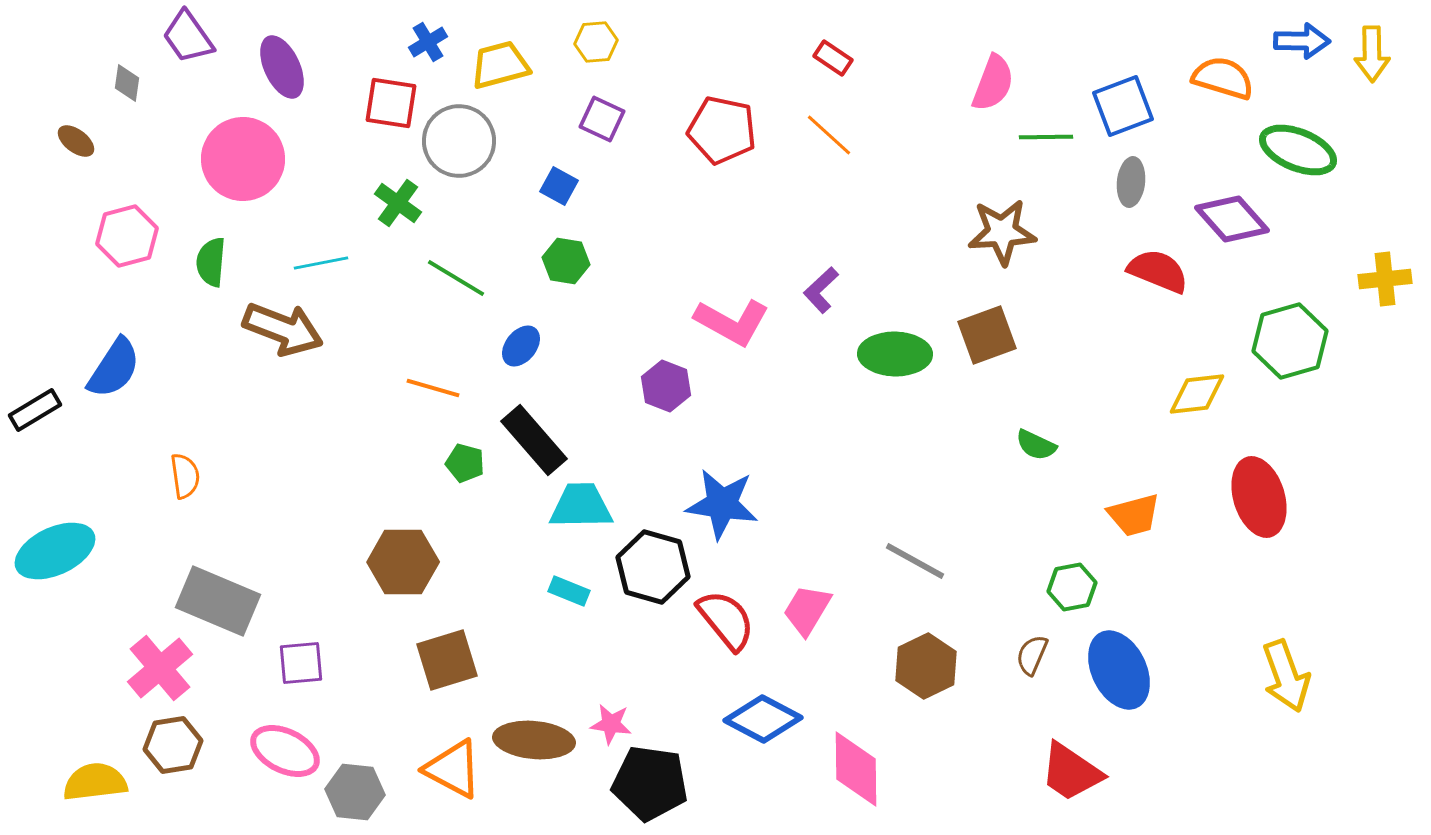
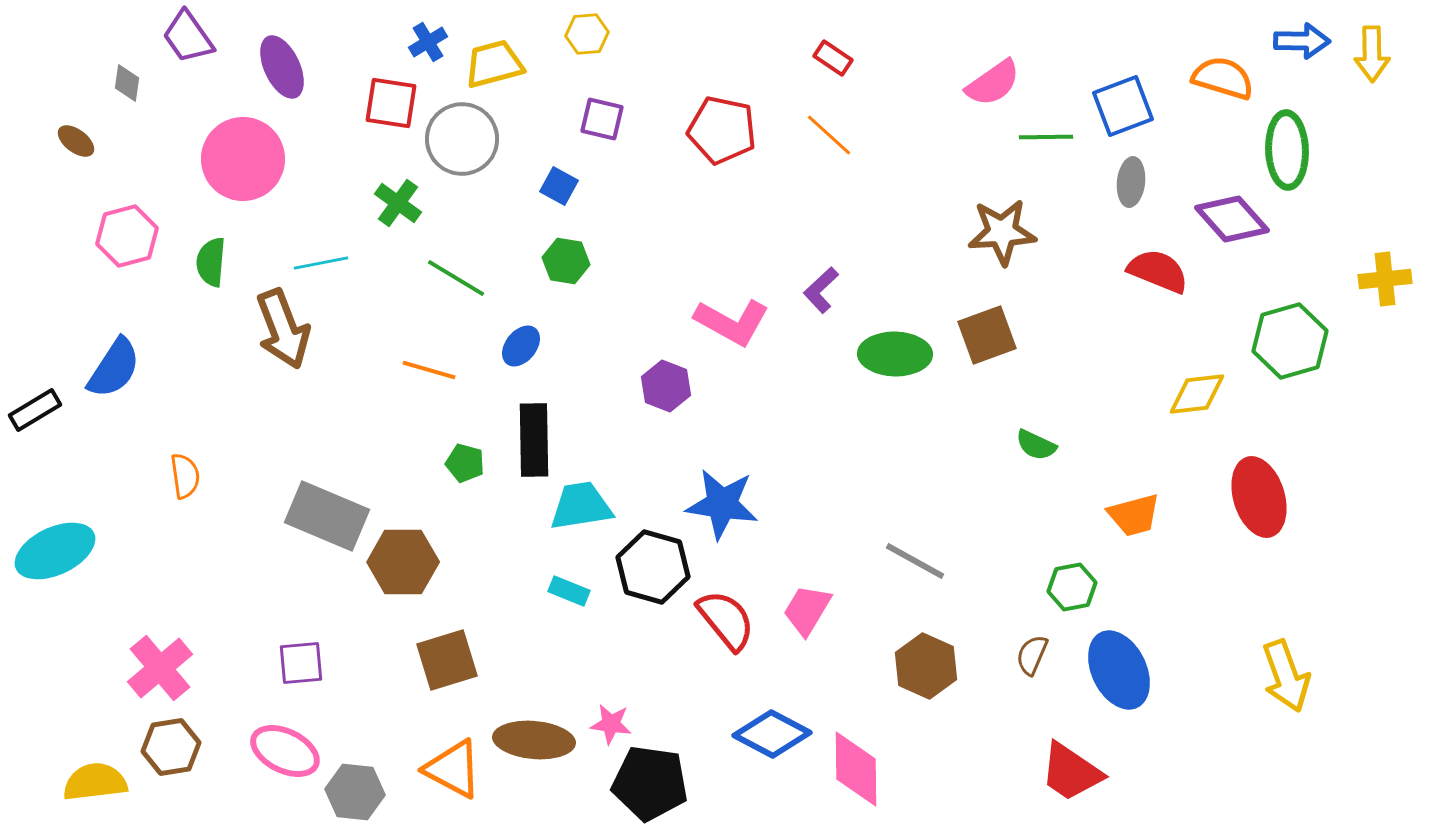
yellow hexagon at (596, 42): moved 9 px left, 8 px up
yellow trapezoid at (500, 65): moved 6 px left, 1 px up
pink semicircle at (993, 83): rotated 34 degrees clockwise
purple square at (602, 119): rotated 12 degrees counterclockwise
gray circle at (459, 141): moved 3 px right, 2 px up
green ellipse at (1298, 150): moved 11 px left; rotated 66 degrees clockwise
brown arrow at (283, 329): rotated 48 degrees clockwise
orange line at (433, 388): moved 4 px left, 18 px up
black rectangle at (534, 440): rotated 40 degrees clockwise
cyan trapezoid at (581, 506): rotated 8 degrees counterclockwise
gray rectangle at (218, 601): moved 109 px right, 85 px up
brown hexagon at (926, 666): rotated 10 degrees counterclockwise
blue diamond at (763, 719): moved 9 px right, 15 px down
brown hexagon at (173, 745): moved 2 px left, 2 px down
